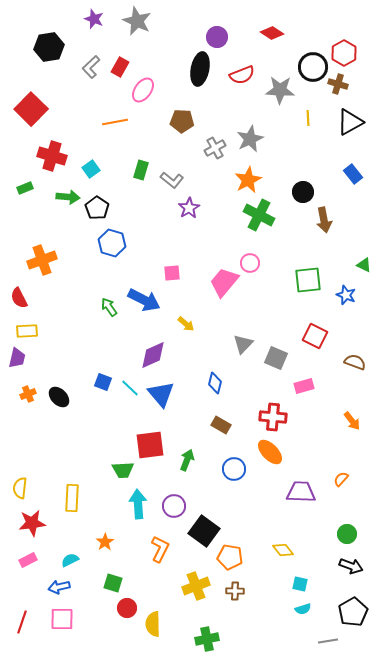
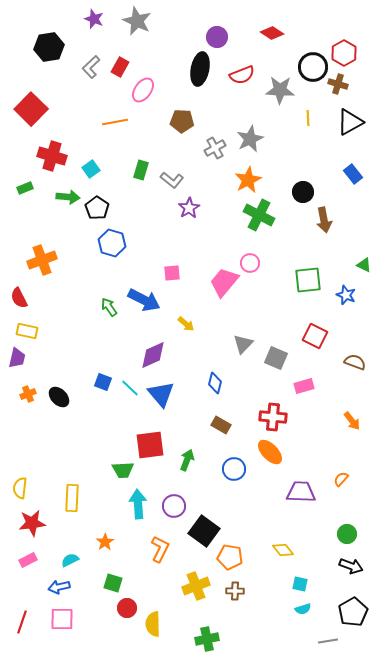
yellow rectangle at (27, 331): rotated 15 degrees clockwise
